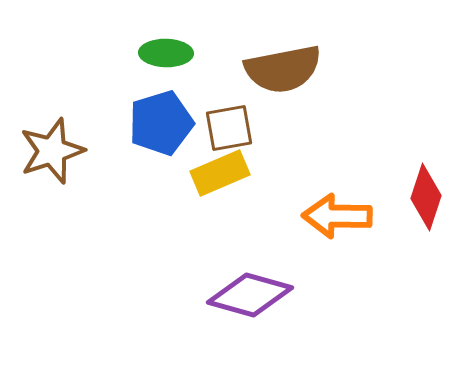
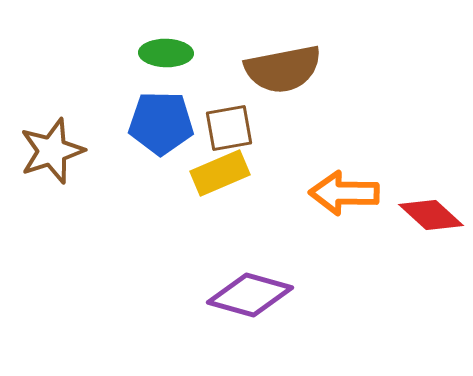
blue pentagon: rotated 18 degrees clockwise
red diamond: moved 5 px right, 18 px down; rotated 66 degrees counterclockwise
orange arrow: moved 7 px right, 23 px up
